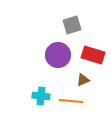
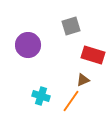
gray square: moved 1 px left, 1 px down
purple circle: moved 30 px left, 10 px up
cyan cross: rotated 12 degrees clockwise
orange line: rotated 60 degrees counterclockwise
